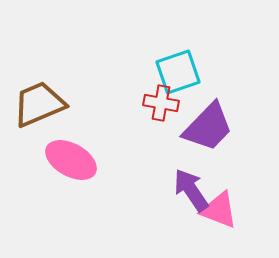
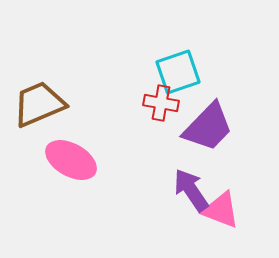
pink triangle: moved 2 px right
